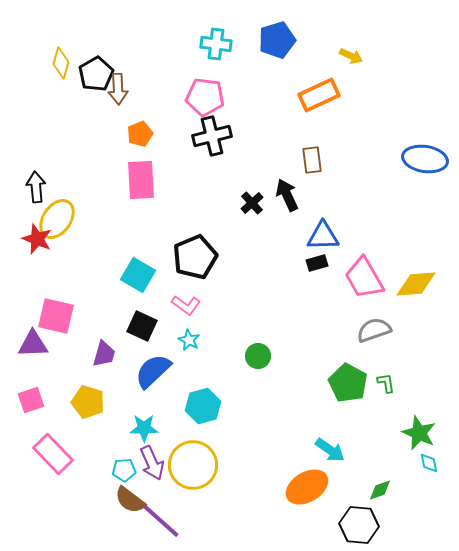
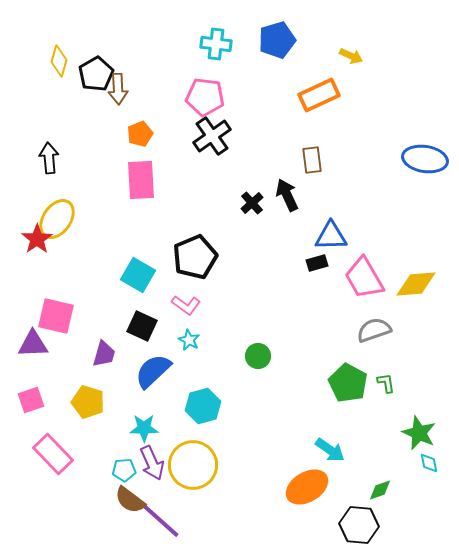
yellow diamond at (61, 63): moved 2 px left, 2 px up
black cross at (212, 136): rotated 21 degrees counterclockwise
black arrow at (36, 187): moved 13 px right, 29 px up
blue triangle at (323, 236): moved 8 px right
red star at (37, 239): rotated 16 degrees clockwise
